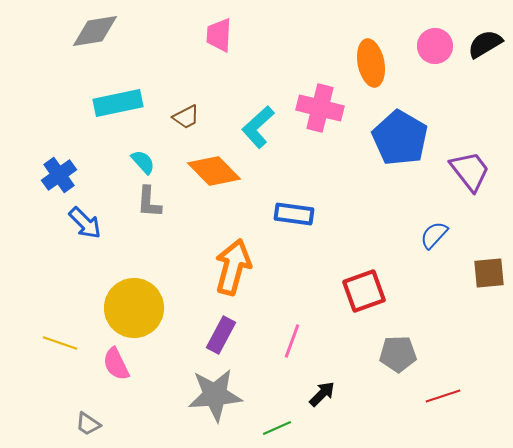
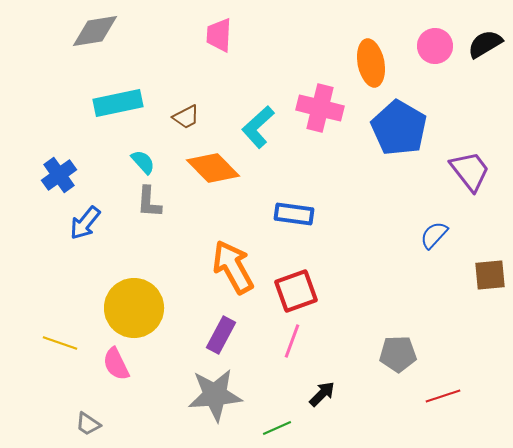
blue pentagon: moved 1 px left, 10 px up
orange diamond: moved 1 px left, 3 px up
blue arrow: rotated 84 degrees clockwise
orange arrow: rotated 44 degrees counterclockwise
brown square: moved 1 px right, 2 px down
red square: moved 68 px left
